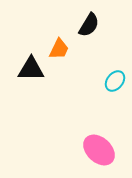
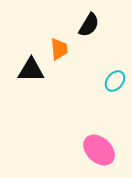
orange trapezoid: rotated 30 degrees counterclockwise
black triangle: moved 1 px down
